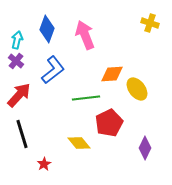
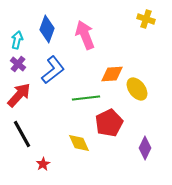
yellow cross: moved 4 px left, 4 px up
purple cross: moved 2 px right, 3 px down
black line: rotated 12 degrees counterclockwise
yellow diamond: rotated 15 degrees clockwise
red star: moved 1 px left
